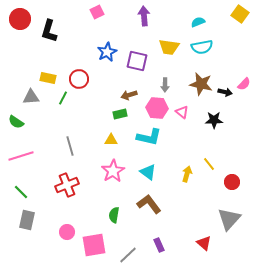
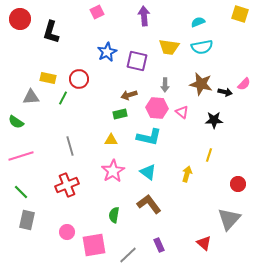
yellow square at (240, 14): rotated 18 degrees counterclockwise
black L-shape at (49, 31): moved 2 px right, 1 px down
yellow line at (209, 164): moved 9 px up; rotated 56 degrees clockwise
red circle at (232, 182): moved 6 px right, 2 px down
